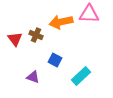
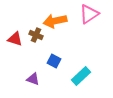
pink triangle: rotated 35 degrees counterclockwise
orange arrow: moved 6 px left, 1 px up
red triangle: rotated 35 degrees counterclockwise
blue square: moved 1 px left, 1 px down
purple triangle: moved 2 px down
